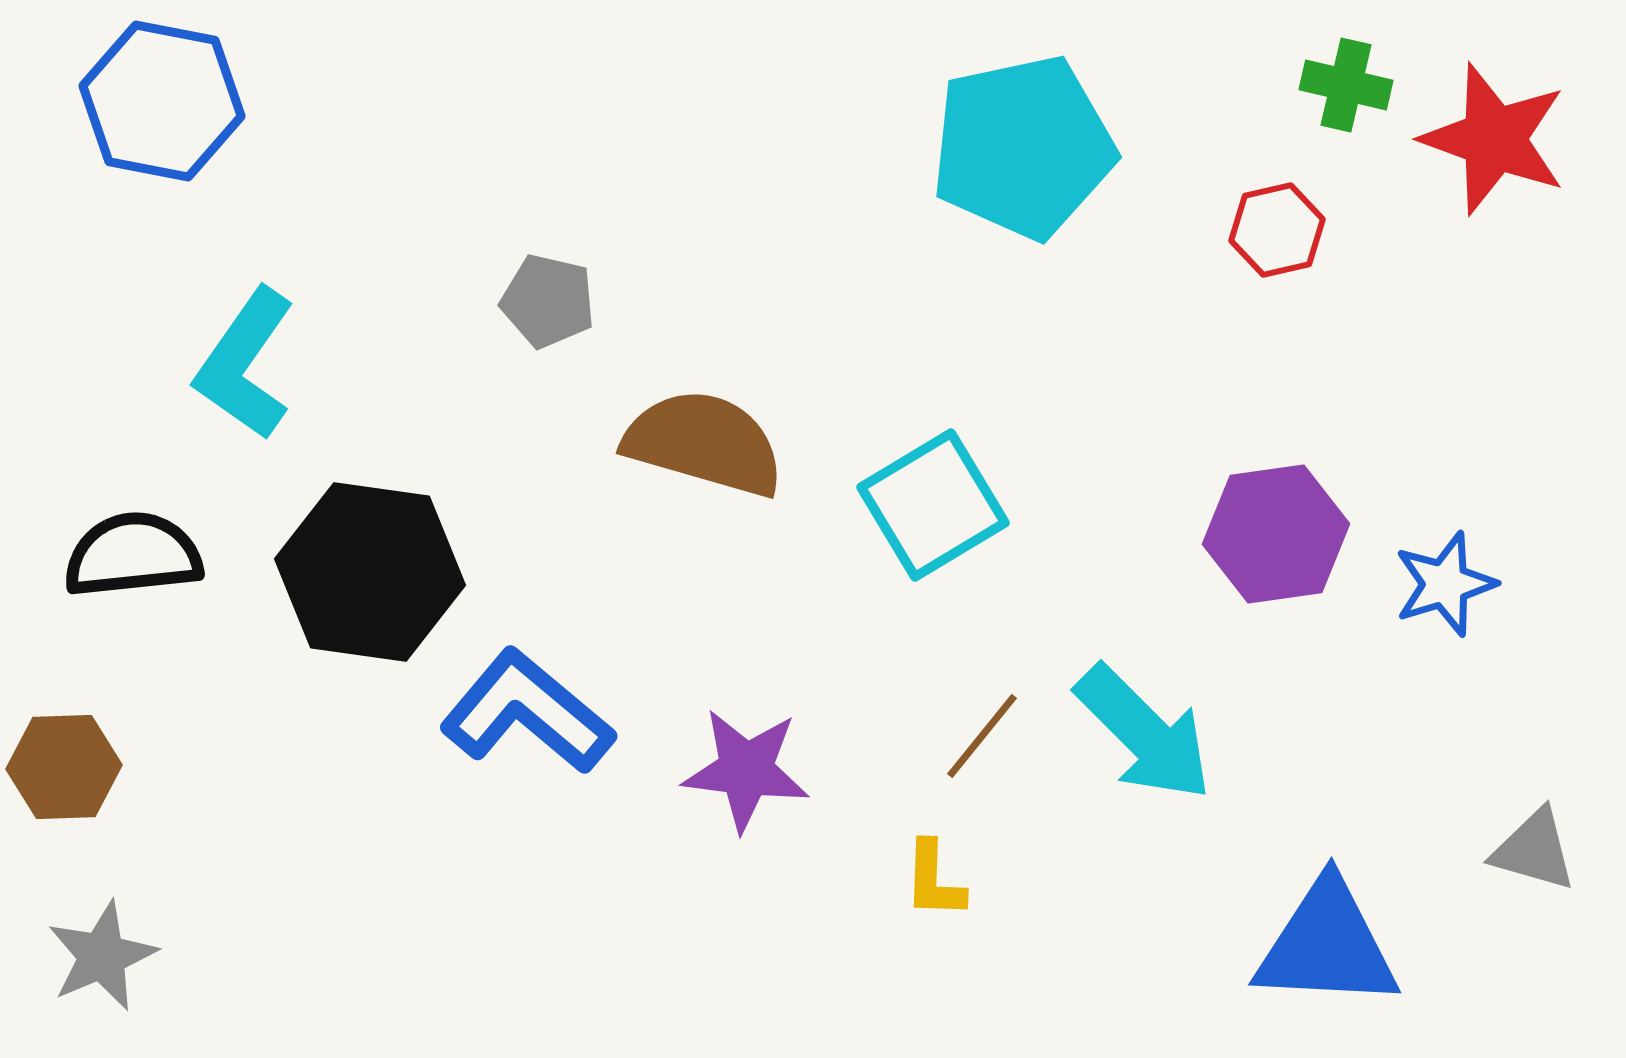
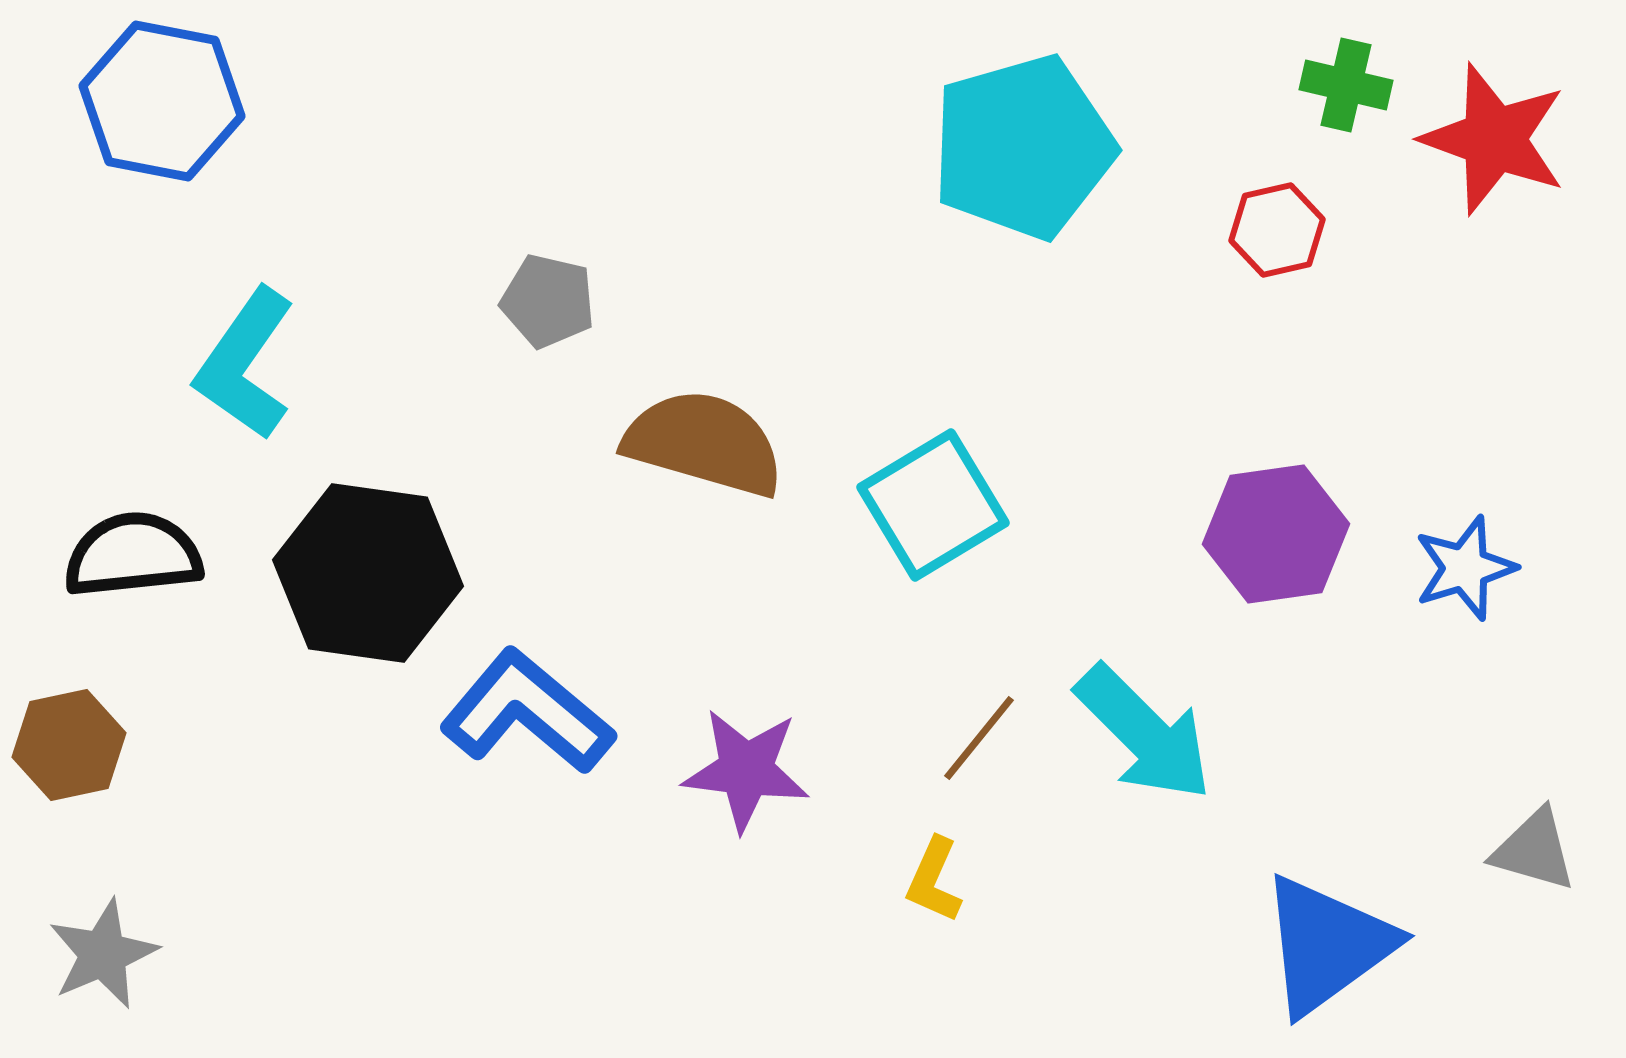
cyan pentagon: rotated 4 degrees counterclockwise
black hexagon: moved 2 px left, 1 px down
blue star: moved 20 px right, 16 px up
brown line: moved 3 px left, 2 px down
brown hexagon: moved 5 px right, 22 px up; rotated 10 degrees counterclockwise
yellow L-shape: rotated 22 degrees clockwise
blue triangle: rotated 39 degrees counterclockwise
gray star: moved 1 px right, 2 px up
